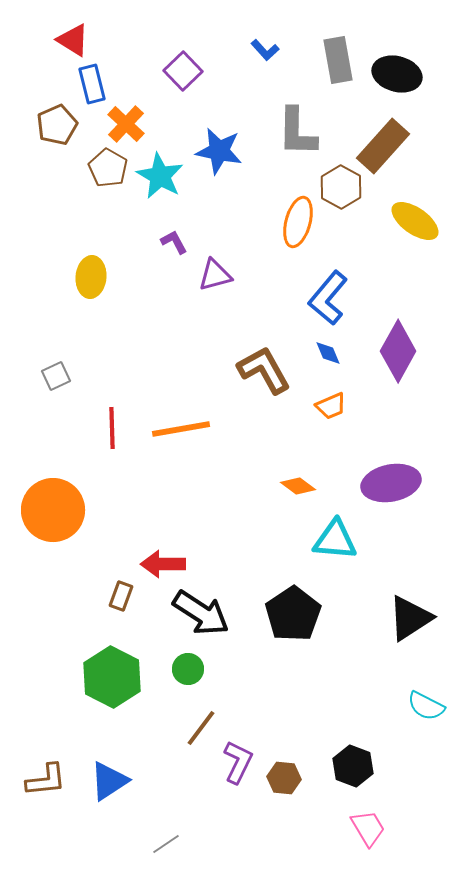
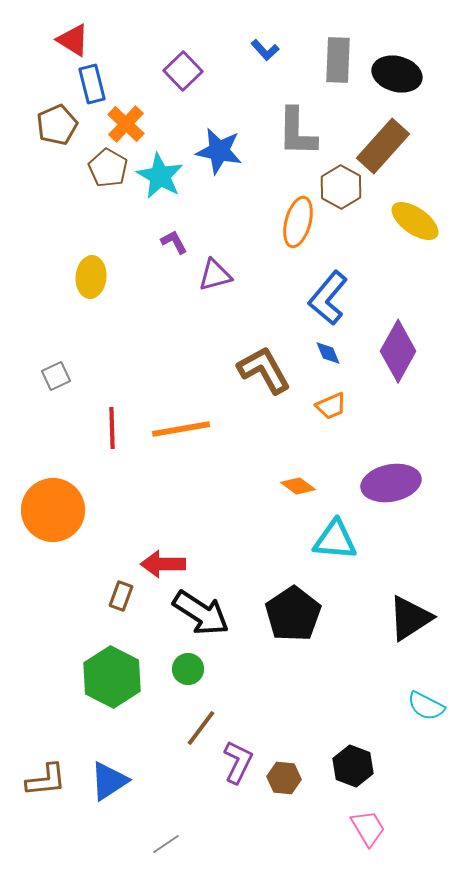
gray rectangle at (338, 60): rotated 12 degrees clockwise
